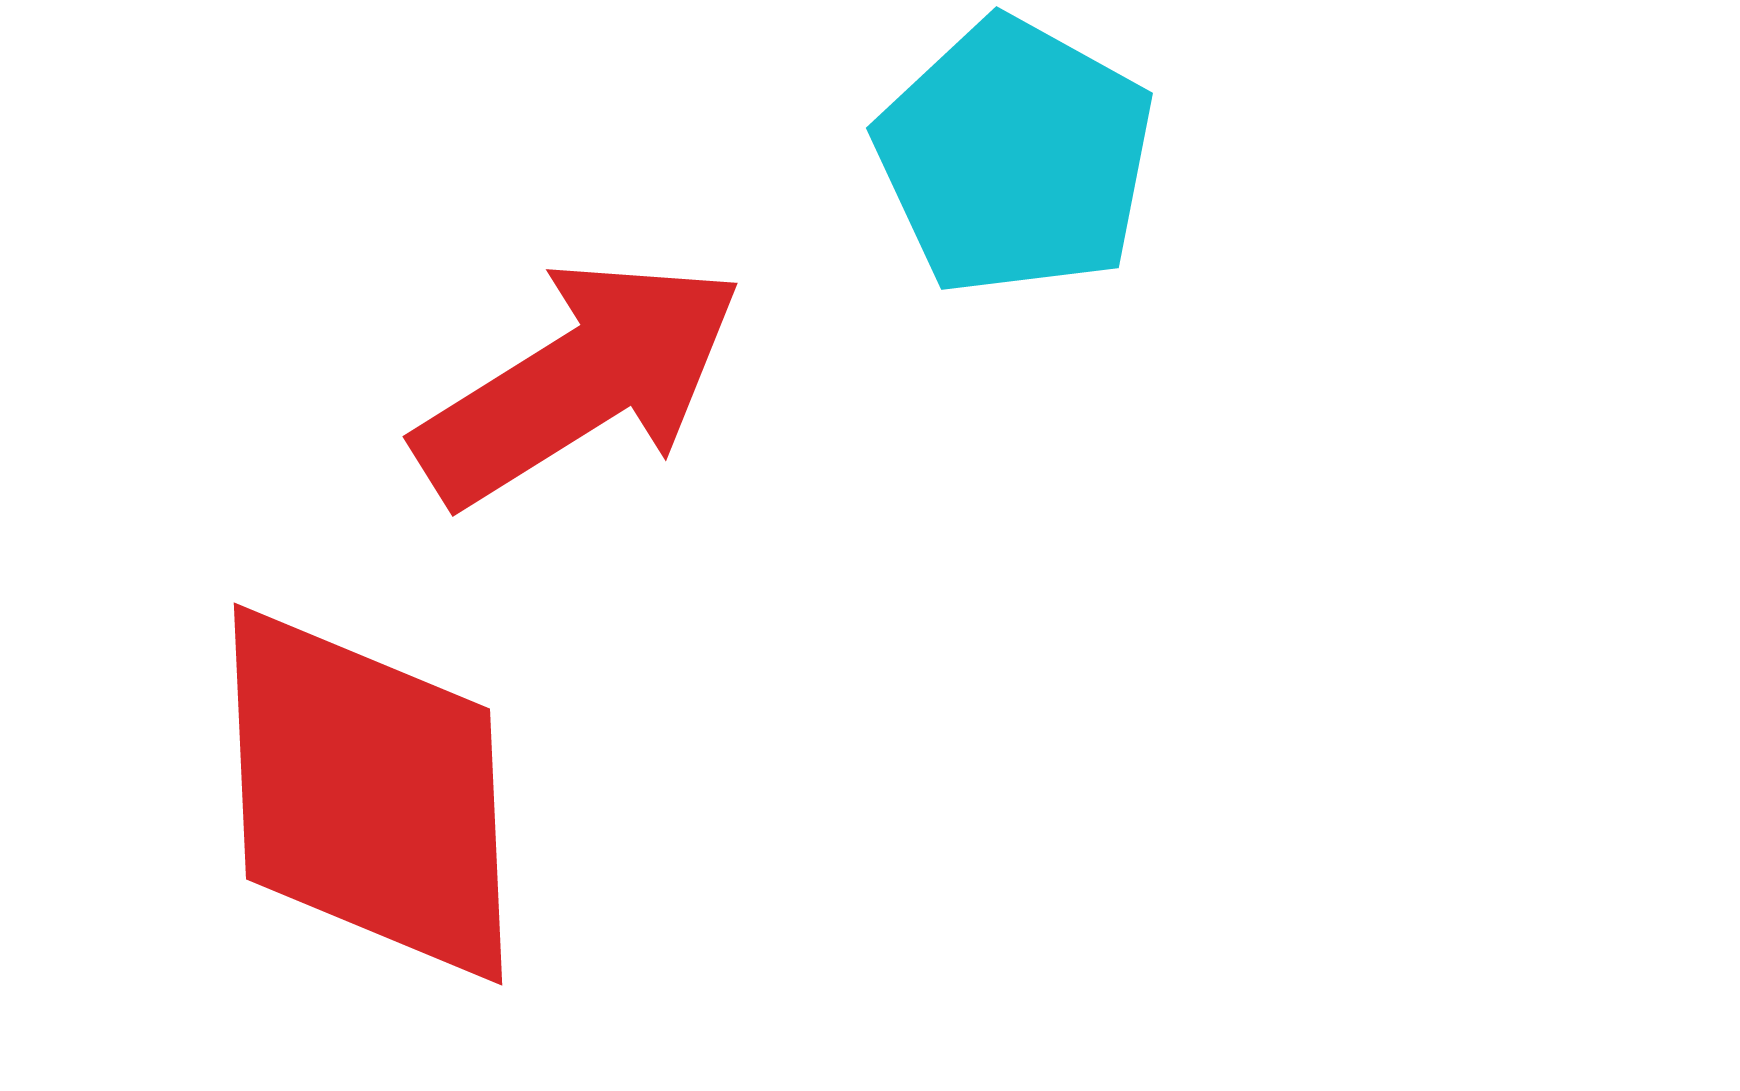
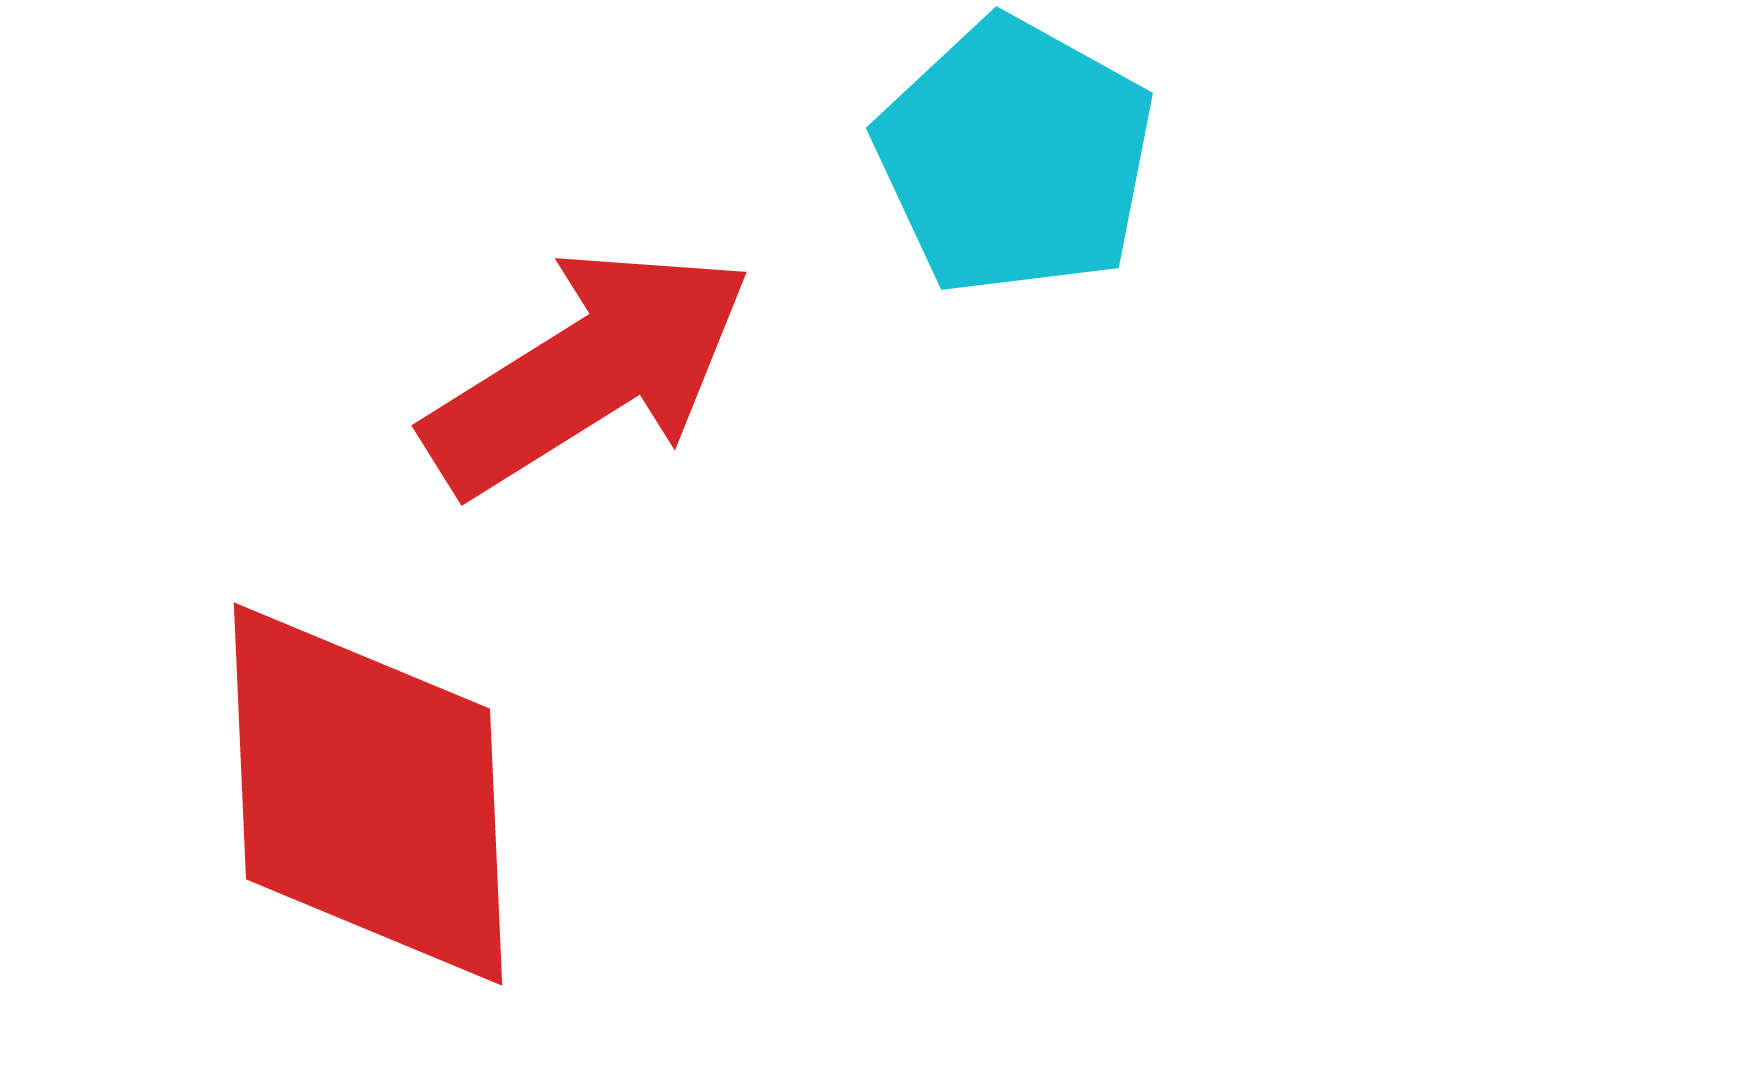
red arrow: moved 9 px right, 11 px up
